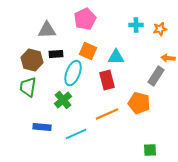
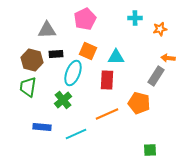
cyan cross: moved 1 px left, 7 px up
red rectangle: rotated 18 degrees clockwise
